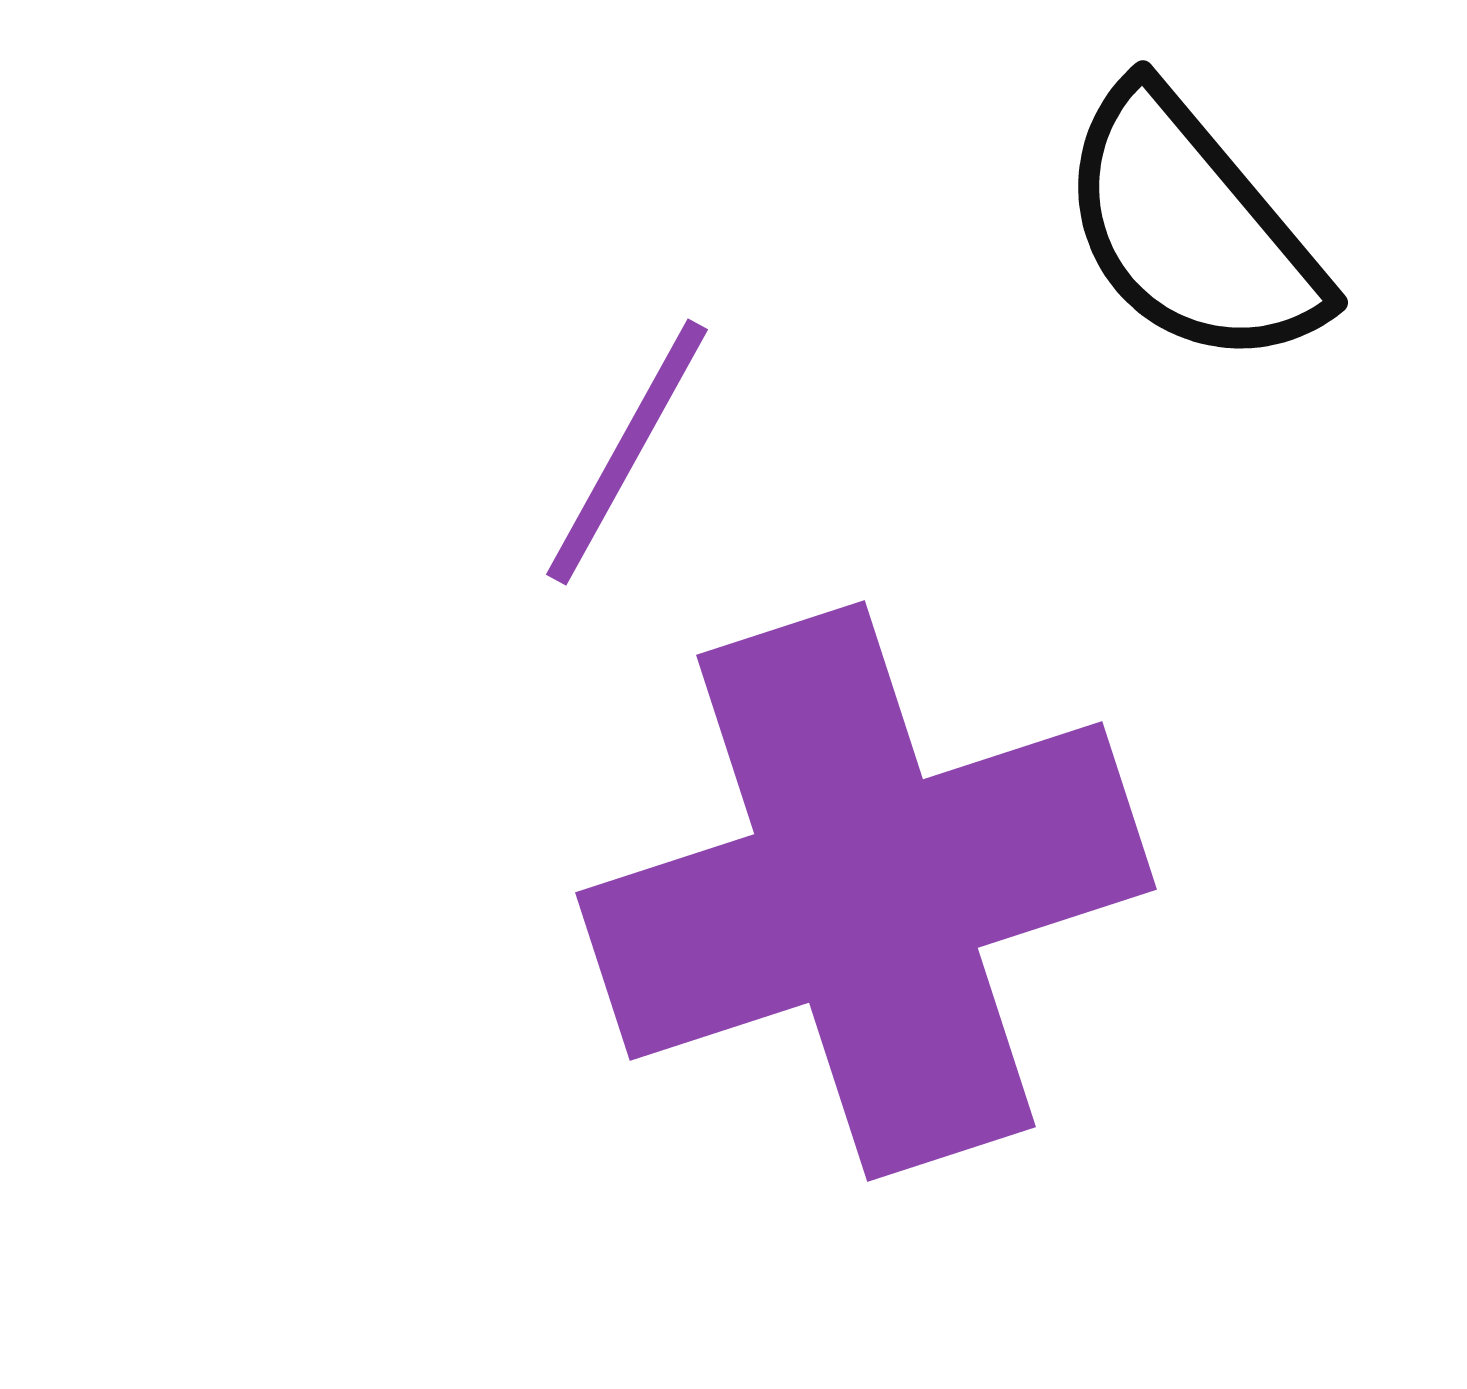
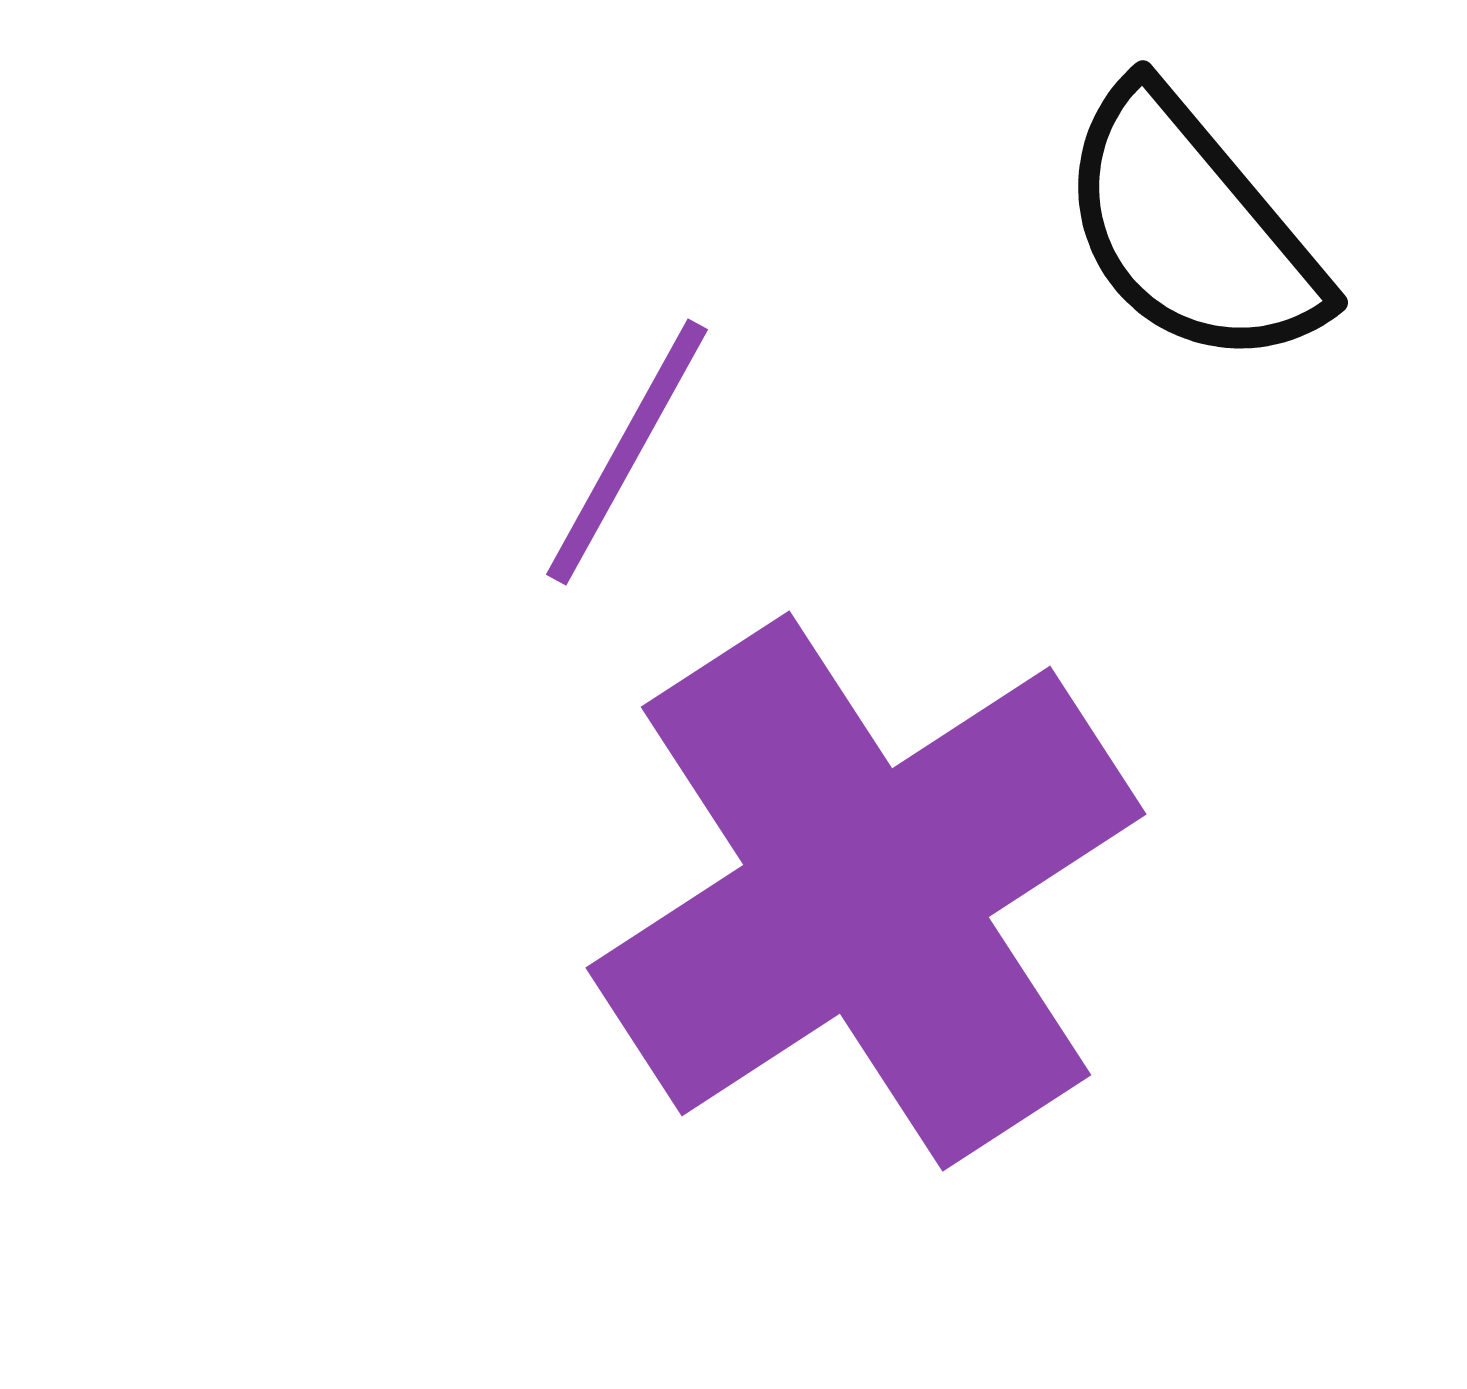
purple cross: rotated 15 degrees counterclockwise
